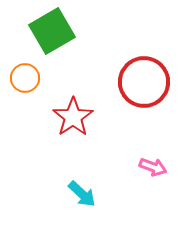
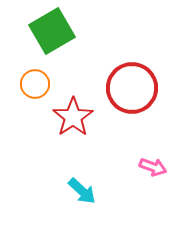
orange circle: moved 10 px right, 6 px down
red circle: moved 12 px left, 6 px down
cyan arrow: moved 3 px up
